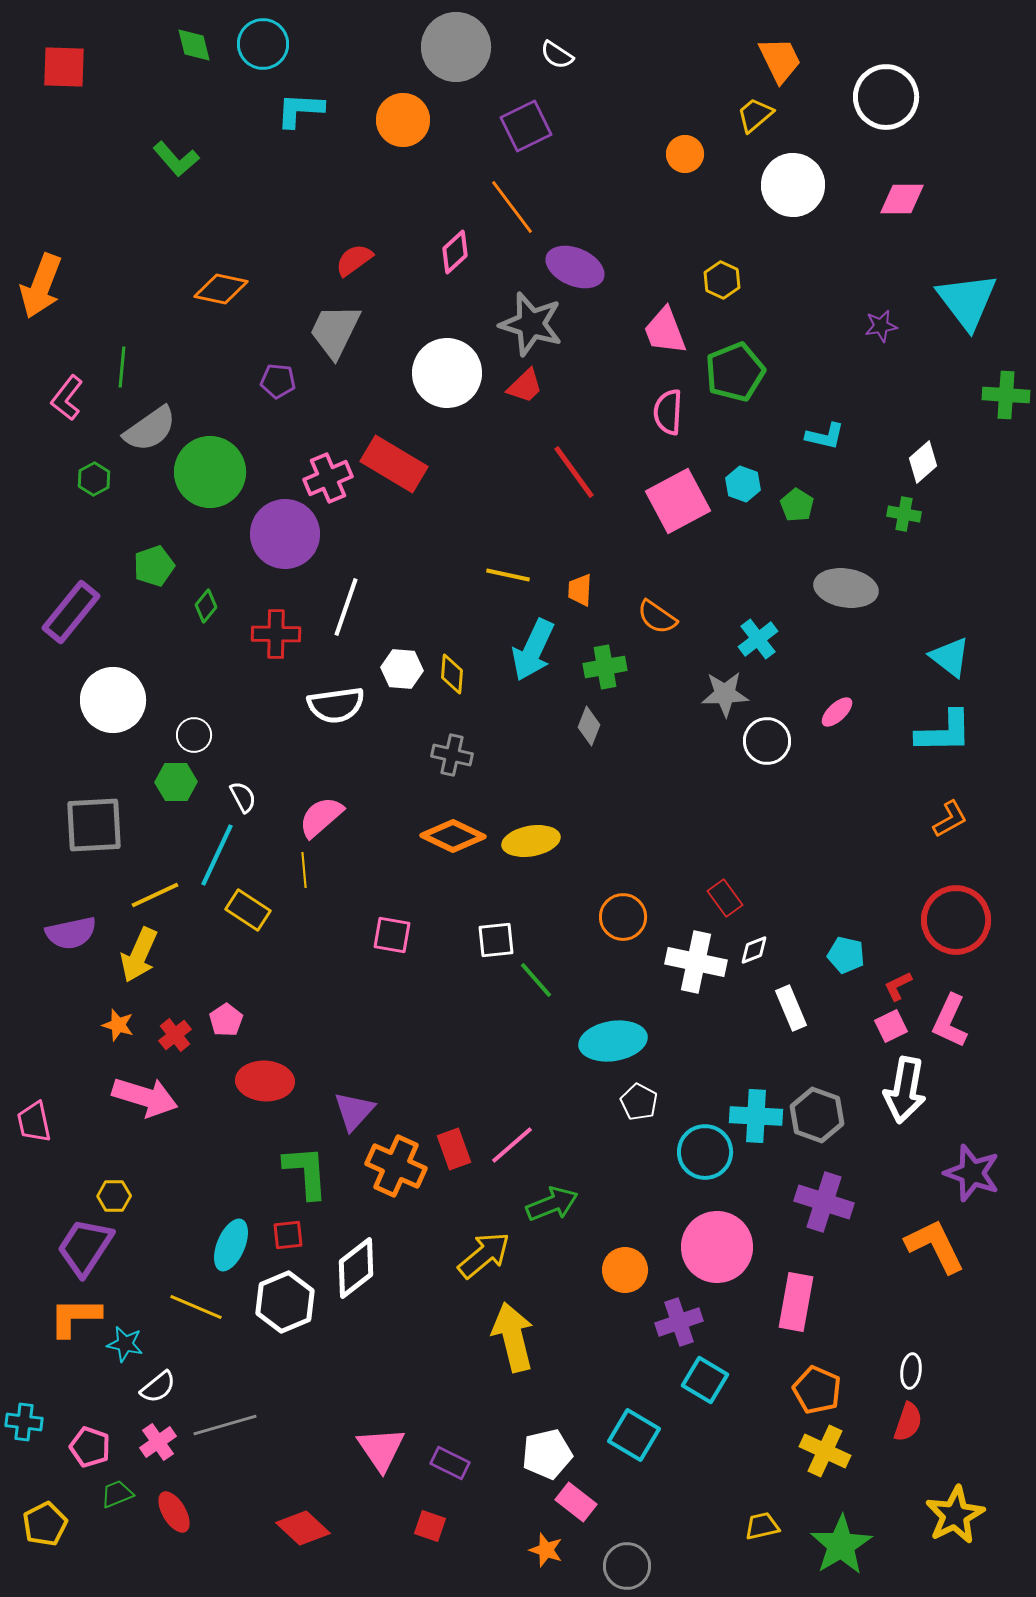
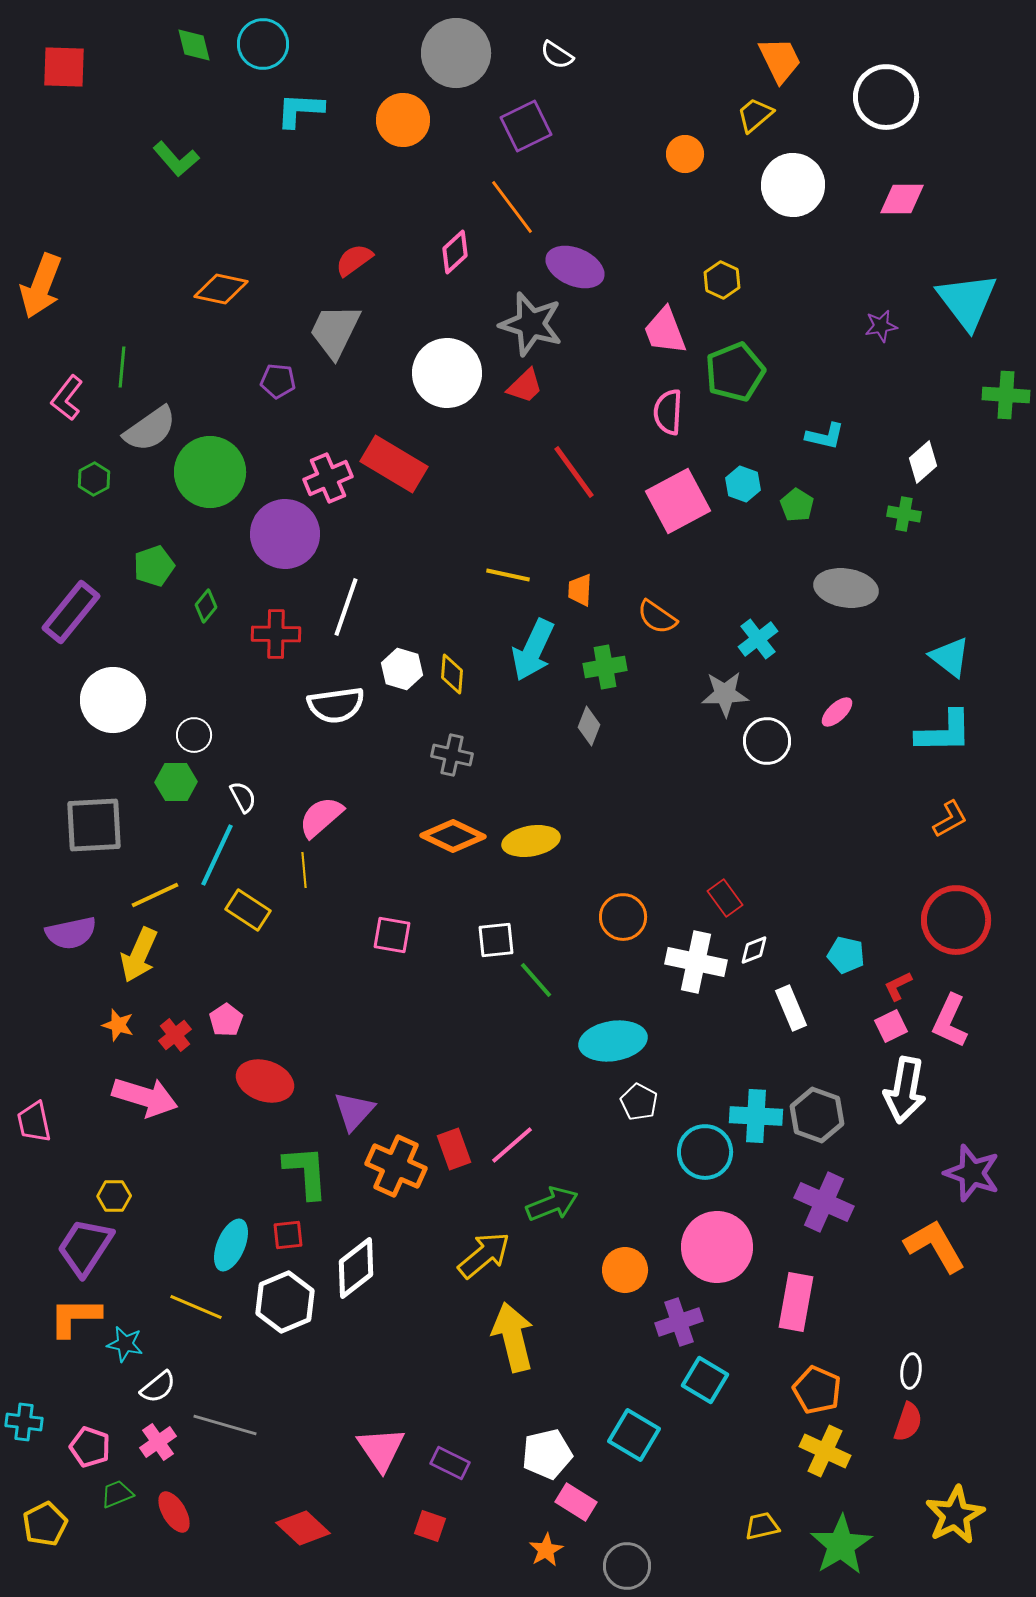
gray circle at (456, 47): moved 6 px down
white hexagon at (402, 669): rotated 12 degrees clockwise
red ellipse at (265, 1081): rotated 16 degrees clockwise
purple cross at (824, 1202): rotated 6 degrees clockwise
orange L-shape at (935, 1246): rotated 4 degrees counterclockwise
gray line at (225, 1425): rotated 32 degrees clockwise
pink rectangle at (576, 1502): rotated 6 degrees counterclockwise
orange star at (546, 1550): rotated 24 degrees clockwise
